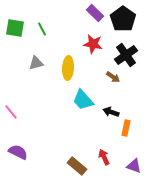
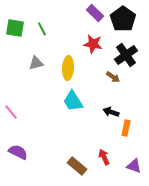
cyan trapezoid: moved 10 px left, 1 px down; rotated 10 degrees clockwise
